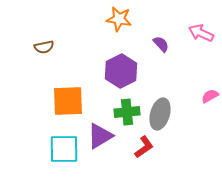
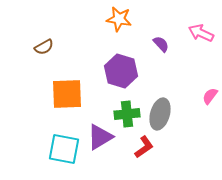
brown semicircle: rotated 18 degrees counterclockwise
purple hexagon: rotated 16 degrees counterclockwise
pink semicircle: rotated 24 degrees counterclockwise
orange square: moved 1 px left, 7 px up
green cross: moved 2 px down
purple triangle: moved 1 px down
cyan square: rotated 12 degrees clockwise
